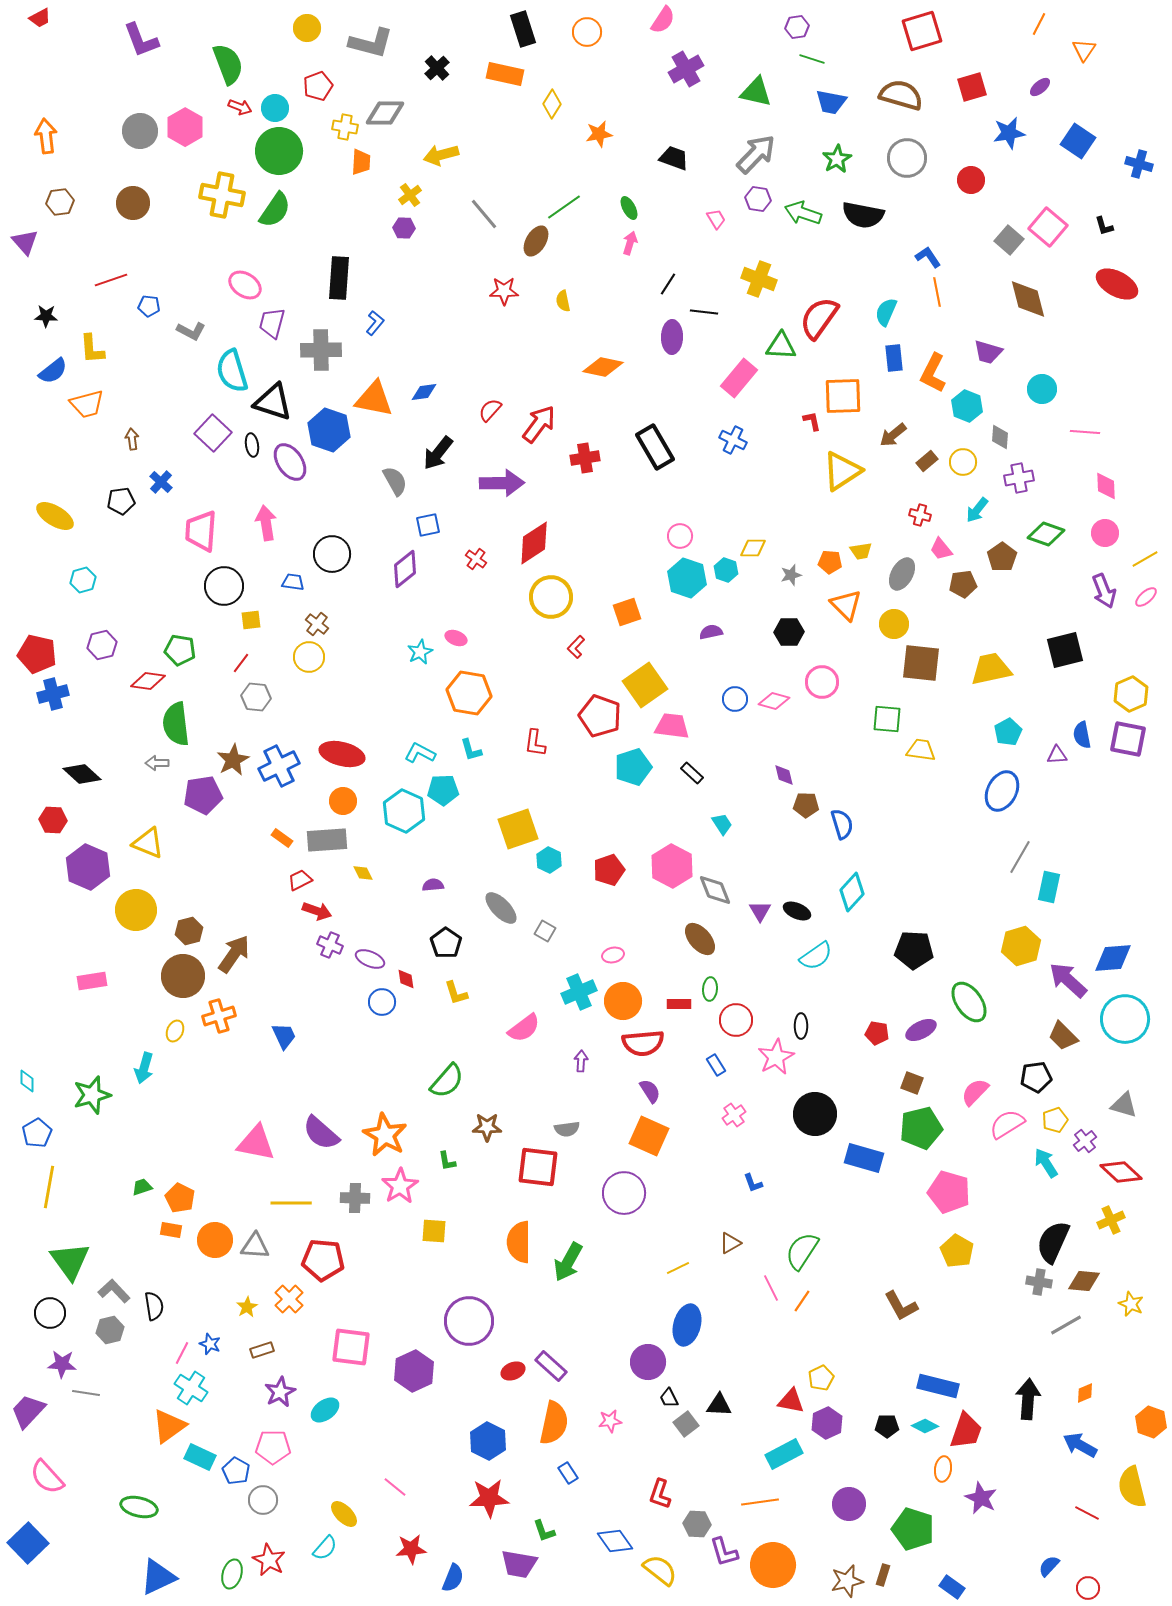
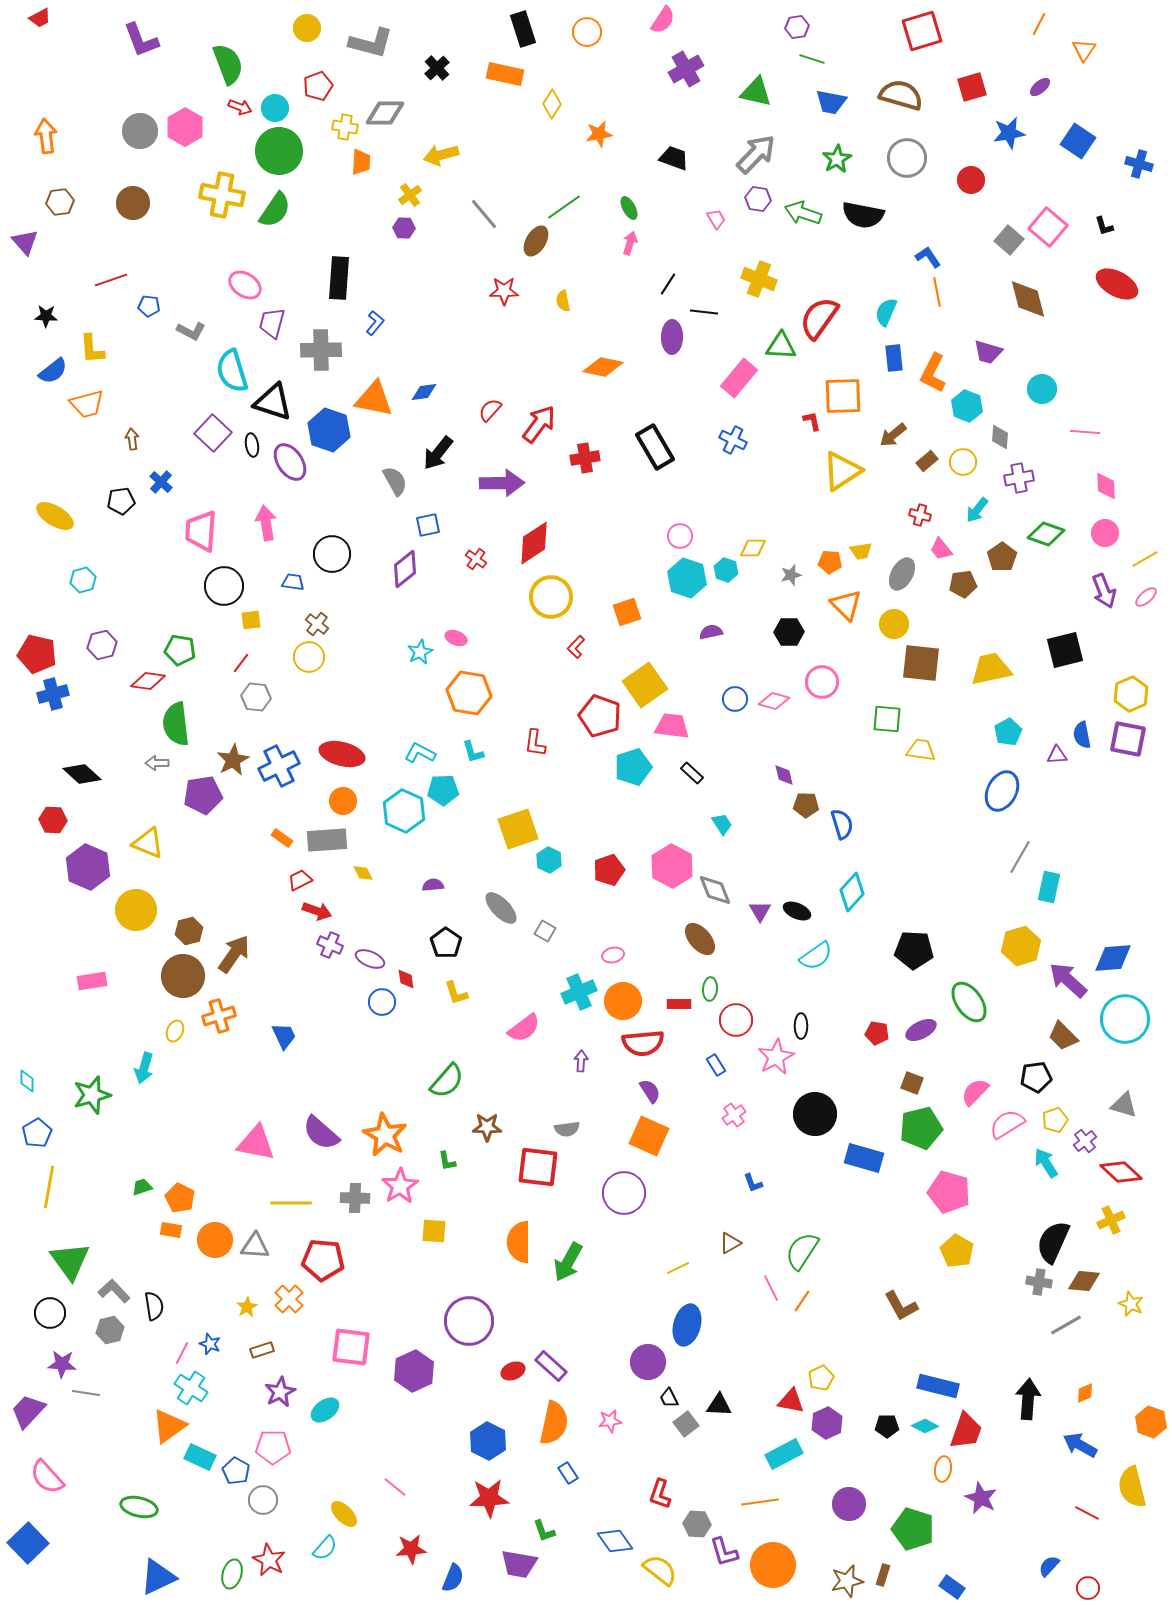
cyan L-shape at (471, 750): moved 2 px right, 2 px down
